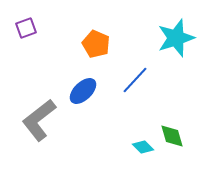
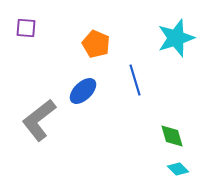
purple square: rotated 25 degrees clockwise
blue line: rotated 60 degrees counterclockwise
cyan diamond: moved 35 px right, 22 px down
